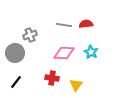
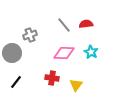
gray line: rotated 42 degrees clockwise
gray circle: moved 3 px left
